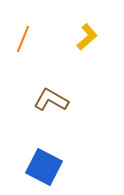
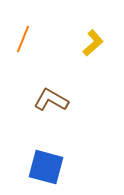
yellow L-shape: moved 6 px right, 6 px down
blue square: moved 2 px right; rotated 12 degrees counterclockwise
